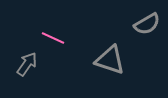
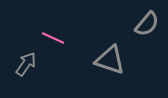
gray semicircle: rotated 20 degrees counterclockwise
gray arrow: moved 1 px left
